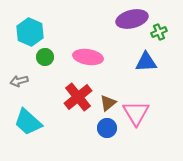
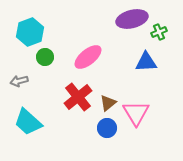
cyan hexagon: rotated 16 degrees clockwise
pink ellipse: rotated 48 degrees counterclockwise
